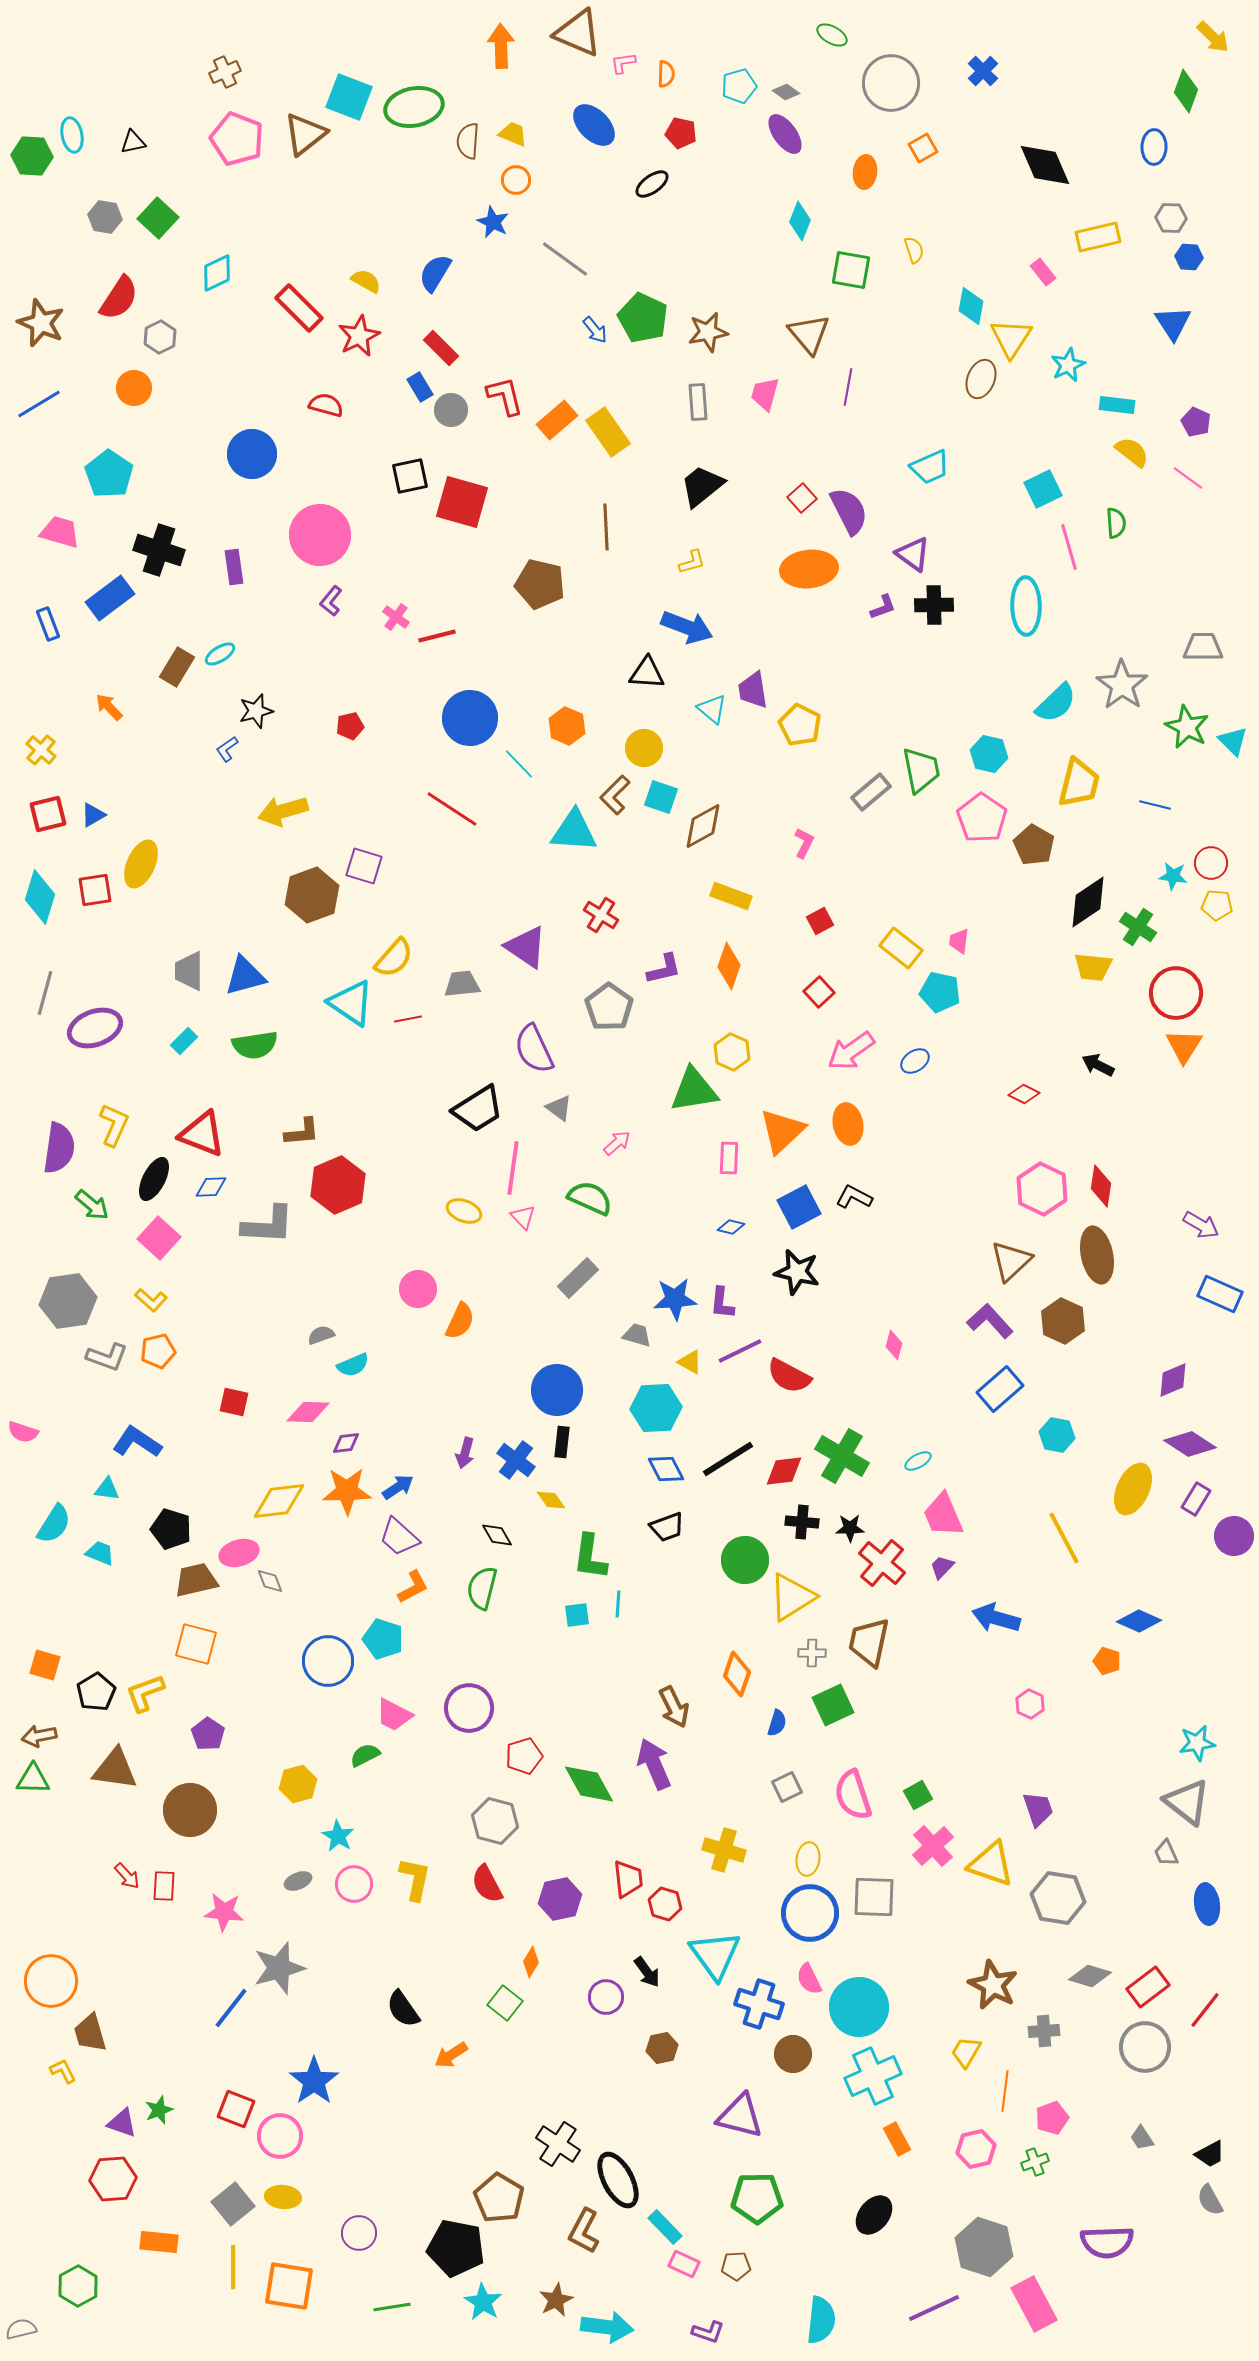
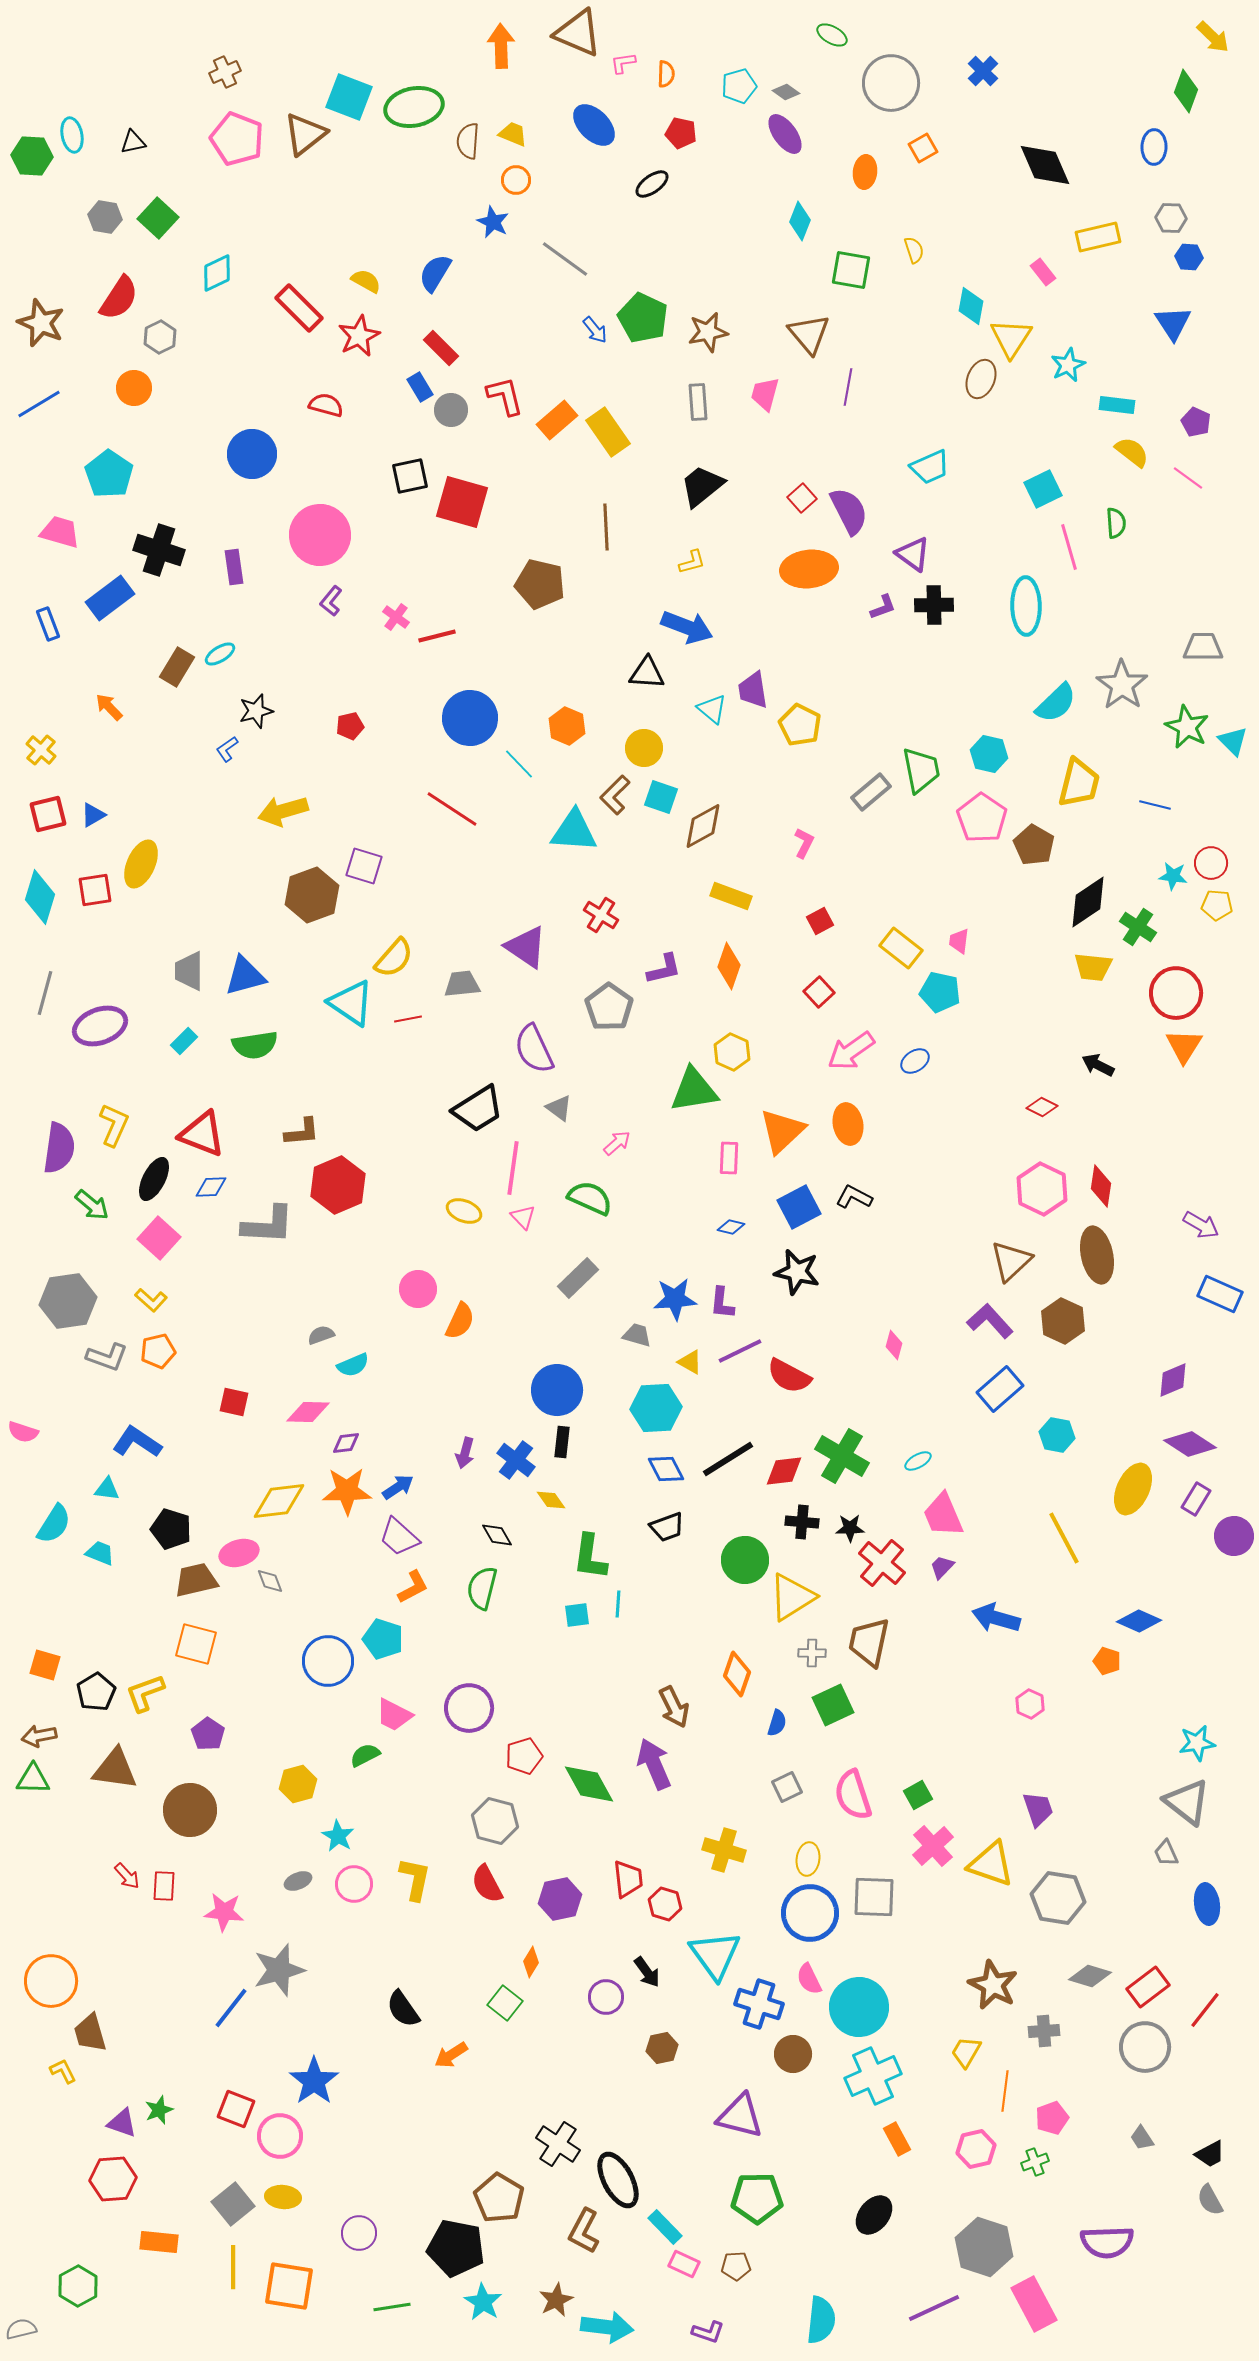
purple ellipse at (95, 1028): moved 5 px right, 2 px up
red diamond at (1024, 1094): moved 18 px right, 13 px down
gray star at (279, 1968): moved 2 px down
